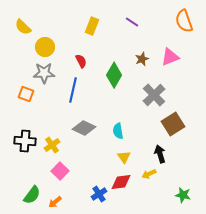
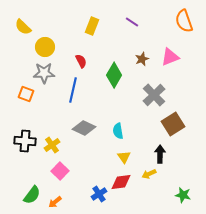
black arrow: rotated 18 degrees clockwise
